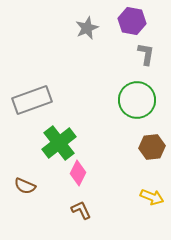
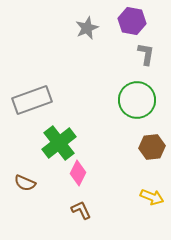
brown semicircle: moved 3 px up
